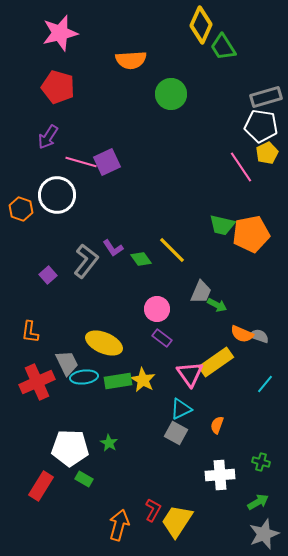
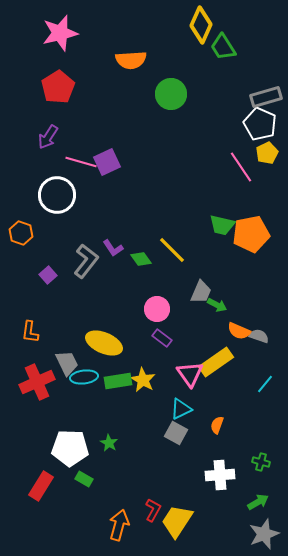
red pentagon at (58, 87): rotated 24 degrees clockwise
white pentagon at (261, 126): moved 1 px left, 2 px up; rotated 16 degrees clockwise
orange hexagon at (21, 209): moved 24 px down
orange semicircle at (242, 334): moved 3 px left, 3 px up
